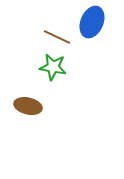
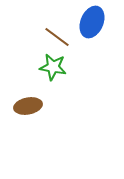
brown line: rotated 12 degrees clockwise
brown ellipse: rotated 24 degrees counterclockwise
